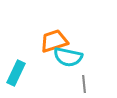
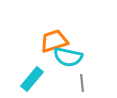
cyan rectangle: moved 16 px right, 6 px down; rotated 15 degrees clockwise
gray line: moved 2 px left, 1 px up
